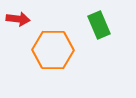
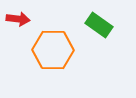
green rectangle: rotated 32 degrees counterclockwise
